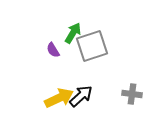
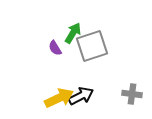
purple semicircle: moved 2 px right, 2 px up
black arrow: rotated 15 degrees clockwise
